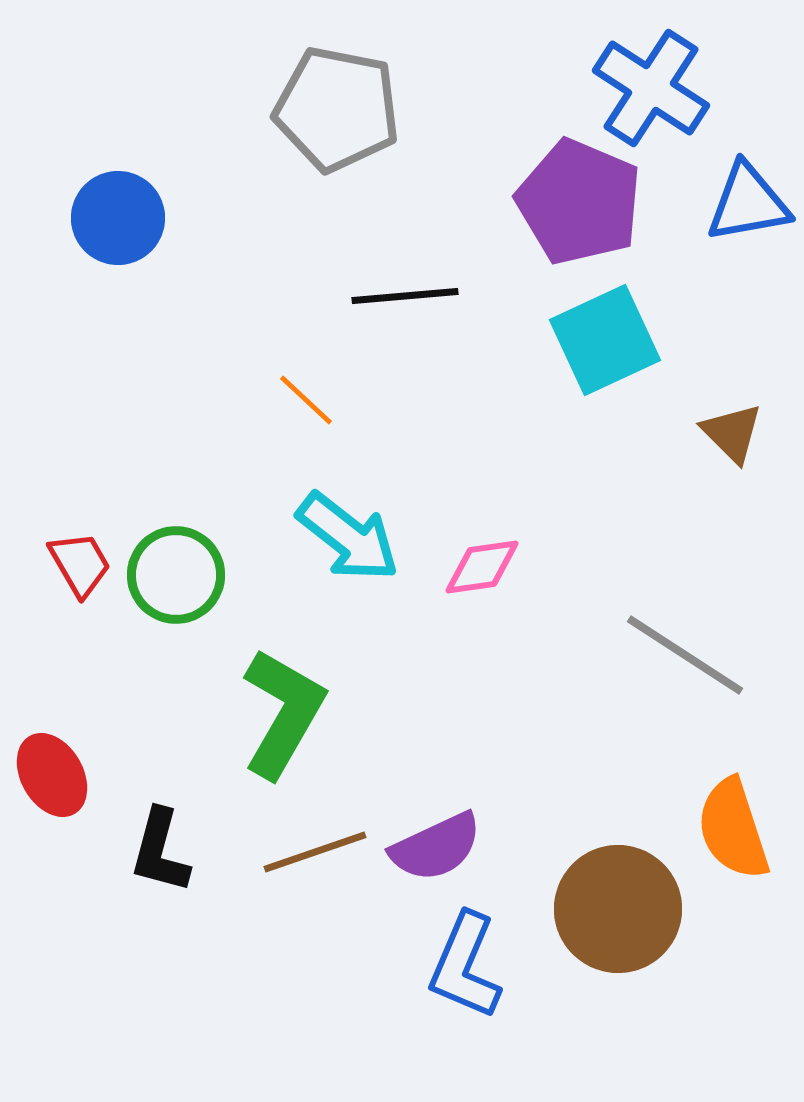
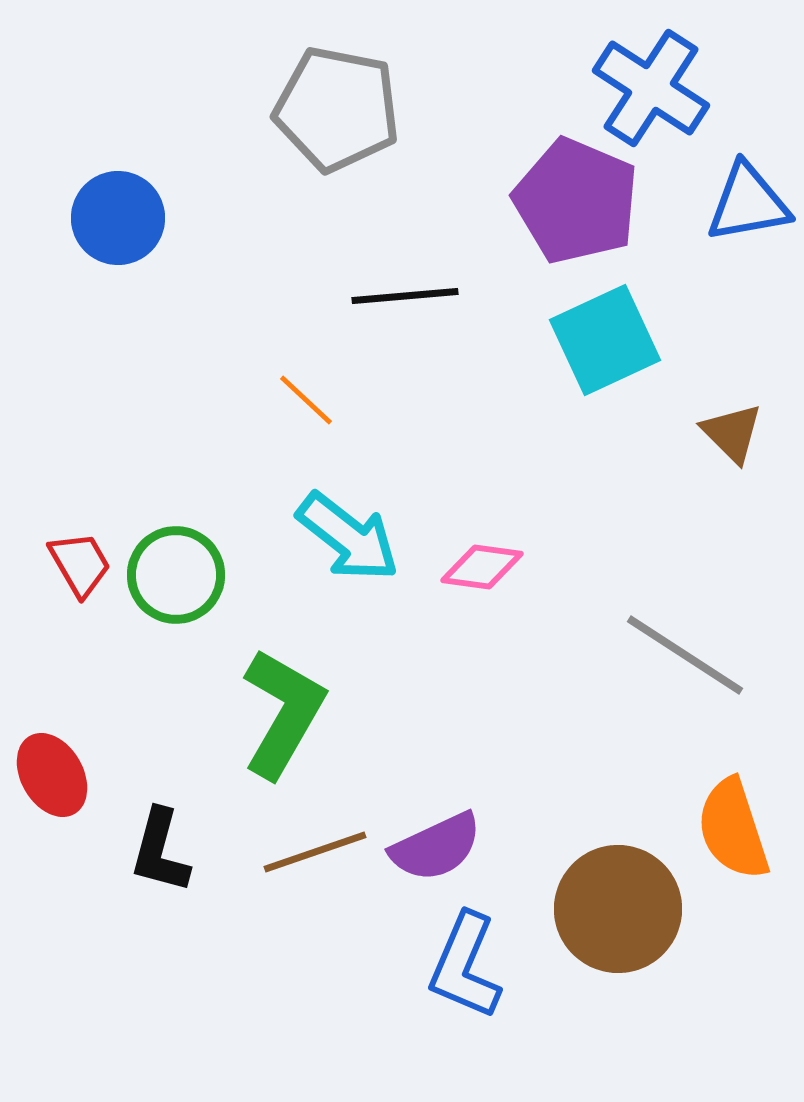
purple pentagon: moved 3 px left, 1 px up
pink diamond: rotated 16 degrees clockwise
